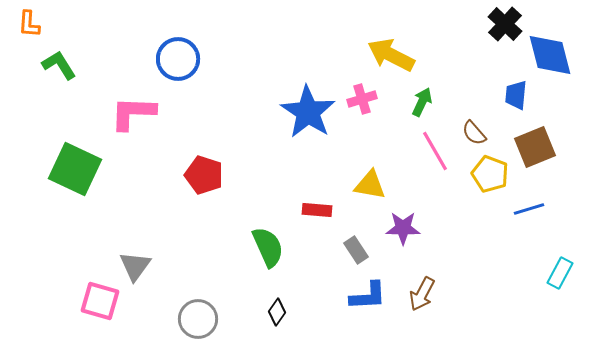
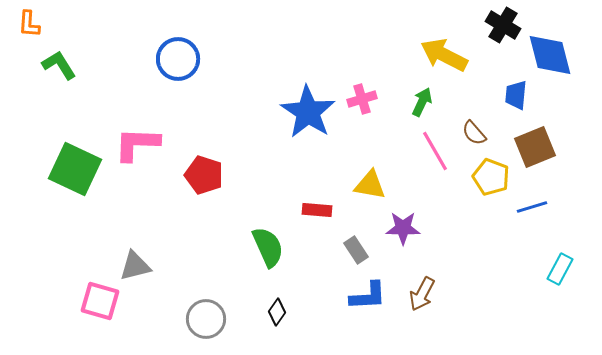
black cross: moved 2 px left, 1 px down; rotated 12 degrees counterclockwise
yellow arrow: moved 53 px right
pink L-shape: moved 4 px right, 31 px down
yellow pentagon: moved 1 px right, 3 px down
blue line: moved 3 px right, 2 px up
gray triangle: rotated 40 degrees clockwise
cyan rectangle: moved 4 px up
gray circle: moved 8 px right
